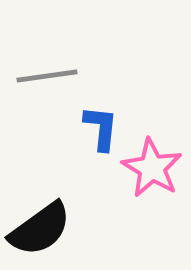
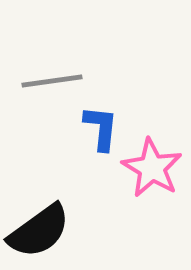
gray line: moved 5 px right, 5 px down
black semicircle: moved 1 px left, 2 px down
